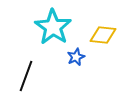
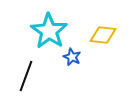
cyan star: moved 4 px left, 4 px down
blue star: moved 4 px left; rotated 24 degrees counterclockwise
